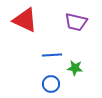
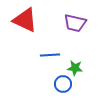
purple trapezoid: moved 1 px left, 1 px down
blue line: moved 2 px left
blue circle: moved 12 px right
